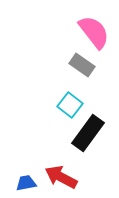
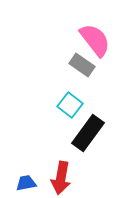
pink semicircle: moved 1 px right, 8 px down
red arrow: moved 1 px down; rotated 108 degrees counterclockwise
